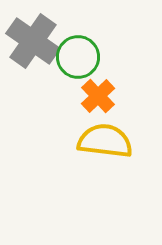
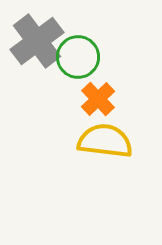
gray cross: moved 4 px right; rotated 18 degrees clockwise
orange cross: moved 3 px down
